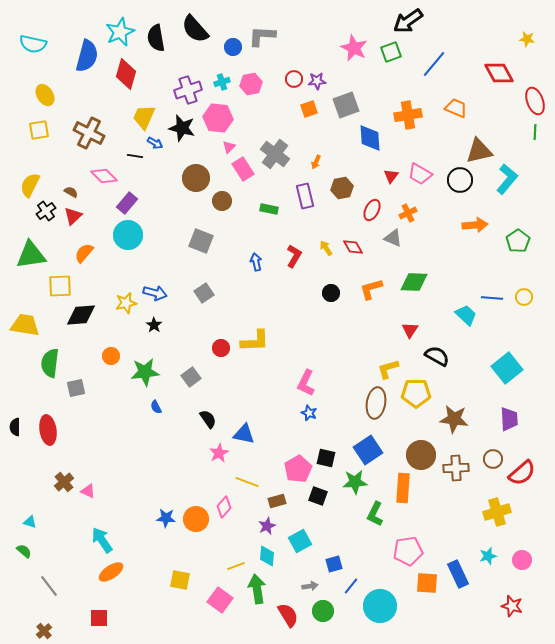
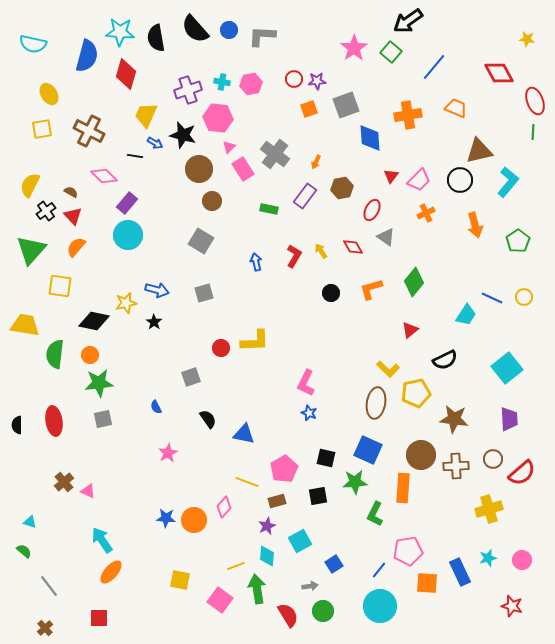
cyan star at (120, 32): rotated 28 degrees clockwise
blue circle at (233, 47): moved 4 px left, 17 px up
pink star at (354, 48): rotated 12 degrees clockwise
green square at (391, 52): rotated 30 degrees counterclockwise
blue line at (434, 64): moved 3 px down
cyan cross at (222, 82): rotated 28 degrees clockwise
yellow ellipse at (45, 95): moved 4 px right, 1 px up
yellow trapezoid at (144, 117): moved 2 px right, 2 px up
black star at (182, 128): moved 1 px right, 7 px down
yellow square at (39, 130): moved 3 px right, 1 px up
green line at (535, 132): moved 2 px left
brown cross at (89, 133): moved 2 px up
pink trapezoid at (420, 174): moved 1 px left, 6 px down; rotated 75 degrees counterclockwise
brown circle at (196, 178): moved 3 px right, 9 px up
cyan L-shape at (507, 179): moved 1 px right, 3 px down
purple rectangle at (305, 196): rotated 50 degrees clockwise
brown circle at (222, 201): moved 10 px left
orange cross at (408, 213): moved 18 px right
red triangle at (73, 216): rotated 30 degrees counterclockwise
orange arrow at (475, 225): rotated 80 degrees clockwise
gray triangle at (393, 238): moved 7 px left, 1 px up; rotated 12 degrees clockwise
gray square at (201, 241): rotated 10 degrees clockwise
yellow arrow at (326, 248): moved 5 px left, 3 px down
orange semicircle at (84, 253): moved 8 px left, 6 px up
green triangle at (31, 255): moved 5 px up; rotated 40 degrees counterclockwise
green diamond at (414, 282): rotated 52 degrees counterclockwise
yellow square at (60, 286): rotated 10 degrees clockwise
blue arrow at (155, 293): moved 2 px right, 3 px up
gray square at (204, 293): rotated 18 degrees clockwise
blue line at (492, 298): rotated 20 degrees clockwise
black diamond at (81, 315): moved 13 px right, 6 px down; rotated 16 degrees clockwise
cyan trapezoid at (466, 315): rotated 80 degrees clockwise
black star at (154, 325): moved 3 px up
red triangle at (410, 330): rotated 18 degrees clockwise
orange circle at (111, 356): moved 21 px left, 1 px up
black semicircle at (437, 356): moved 8 px right, 4 px down; rotated 125 degrees clockwise
green semicircle at (50, 363): moved 5 px right, 9 px up
yellow L-shape at (388, 369): rotated 120 degrees counterclockwise
green star at (145, 372): moved 46 px left, 11 px down
gray square at (191, 377): rotated 18 degrees clockwise
gray square at (76, 388): moved 27 px right, 31 px down
yellow pentagon at (416, 393): rotated 12 degrees counterclockwise
black semicircle at (15, 427): moved 2 px right, 2 px up
red ellipse at (48, 430): moved 6 px right, 9 px up
blue square at (368, 450): rotated 32 degrees counterclockwise
pink star at (219, 453): moved 51 px left
brown cross at (456, 468): moved 2 px up
pink pentagon at (298, 469): moved 14 px left
black square at (318, 496): rotated 30 degrees counterclockwise
yellow cross at (497, 512): moved 8 px left, 3 px up
orange circle at (196, 519): moved 2 px left, 1 px down
cyan star at (488, 556): moved 2 px down
blue square at (334, 564): rotated 18 degrees counterclockwise
orange ellipse at (111, 572): rotated 15 degrees counterclockwise
blue rectangle at (458, 574): moved 2 px right, 2 px up
blue line at (351, 586): moved 28 px right, 16 px up
brown cross at (44, 631): moved 1 px right, 3 px up
